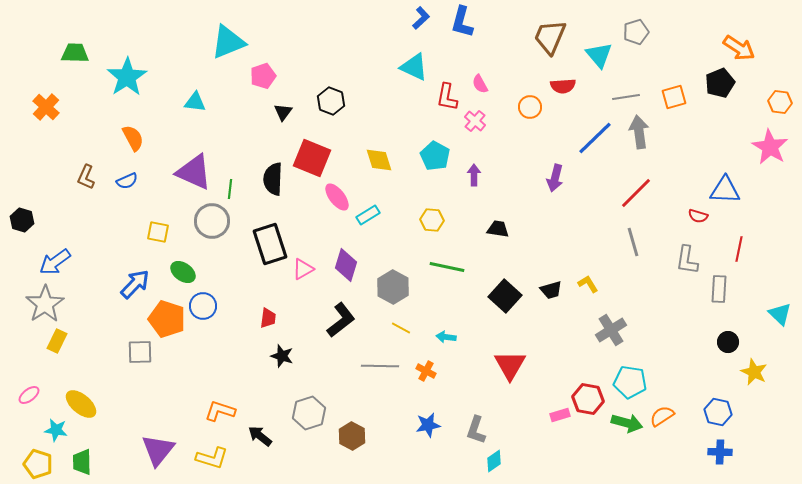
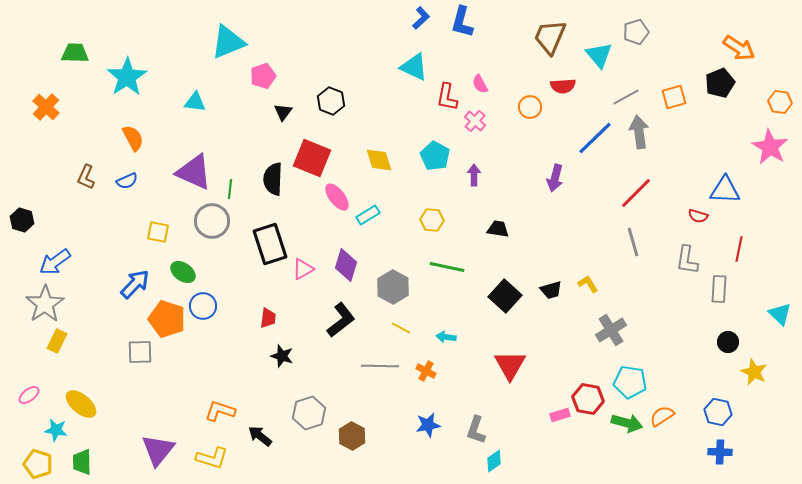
gray line at (626, 97): rotated 20 degrees counterclockwise
